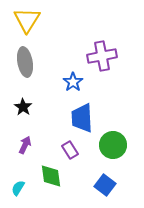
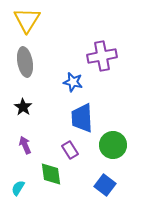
blue star: rotated 24 degrees counterclockwise
purple arrow: rotated 48 degrees counterclockwise
green diamond: moved 2 px up
